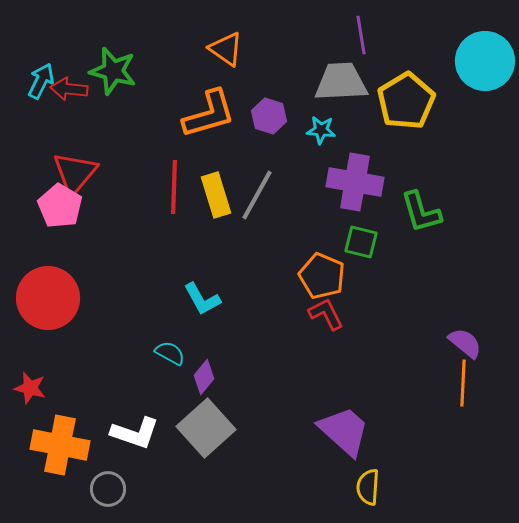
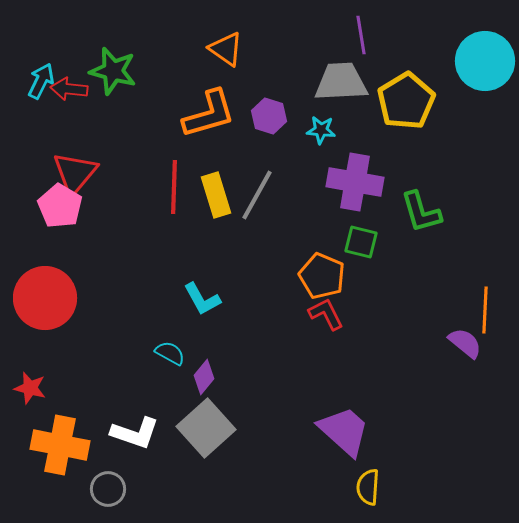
red circle: moved 3 px left
orange line: moved 22 px right, 73 px up
